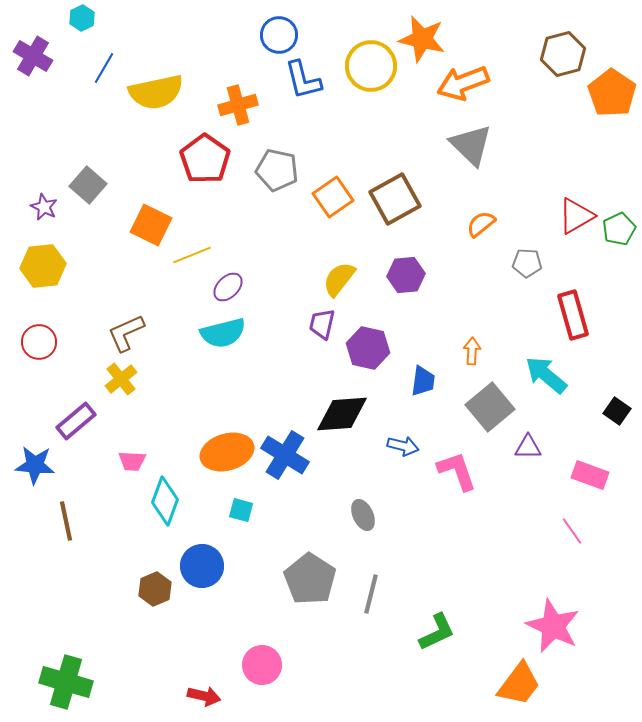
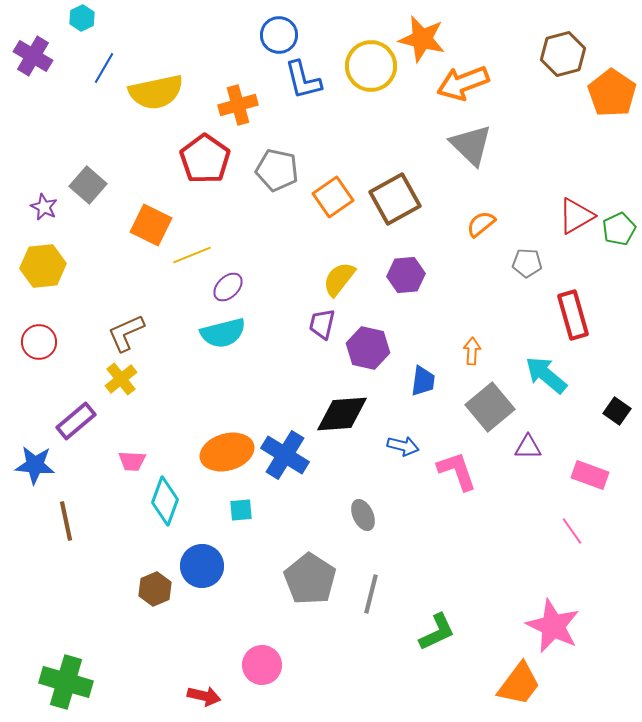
cyan square at (241, 510): rotated 20 degrees counterclockwise
